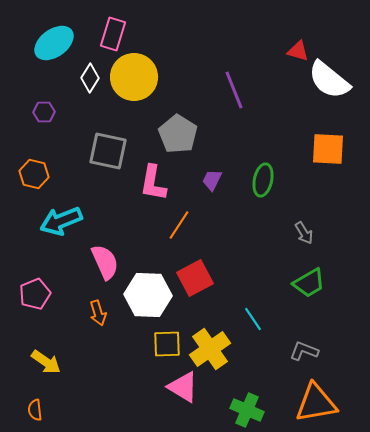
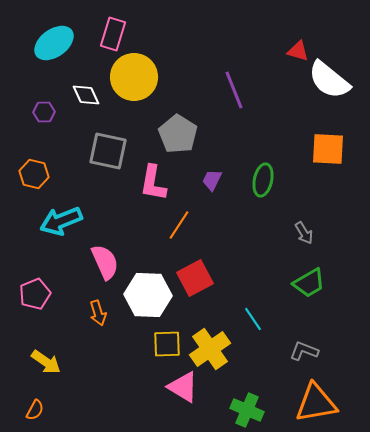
white diamond: moved 4 px left, 17 px down; rotated 56 degrees counterclockwise
orange semicircle: rotated 145 degrees counterclockwise
